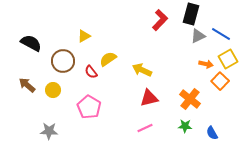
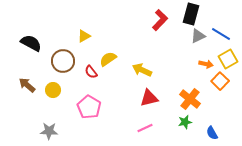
green star: moved 4 px up; rotated 16 degrees counterclockwise
